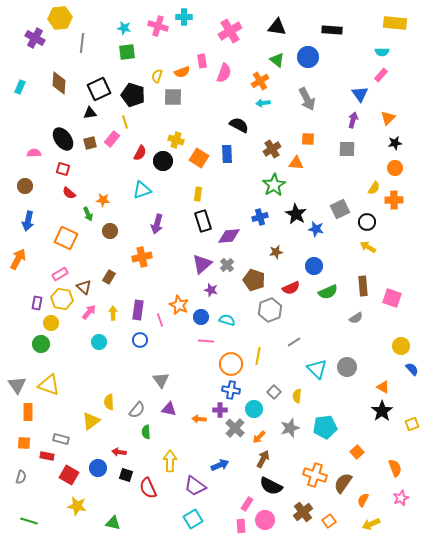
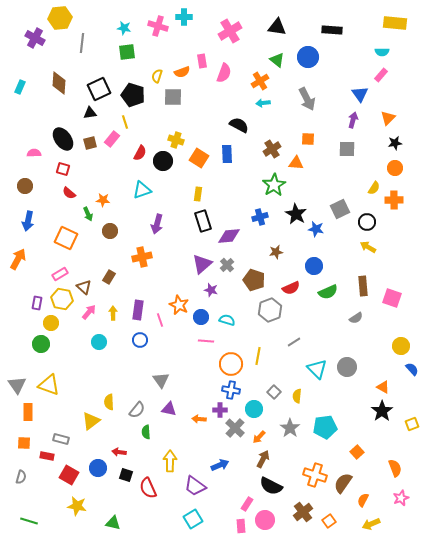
gray star at (290, 428): rotated 18 degrees counterclockwise
